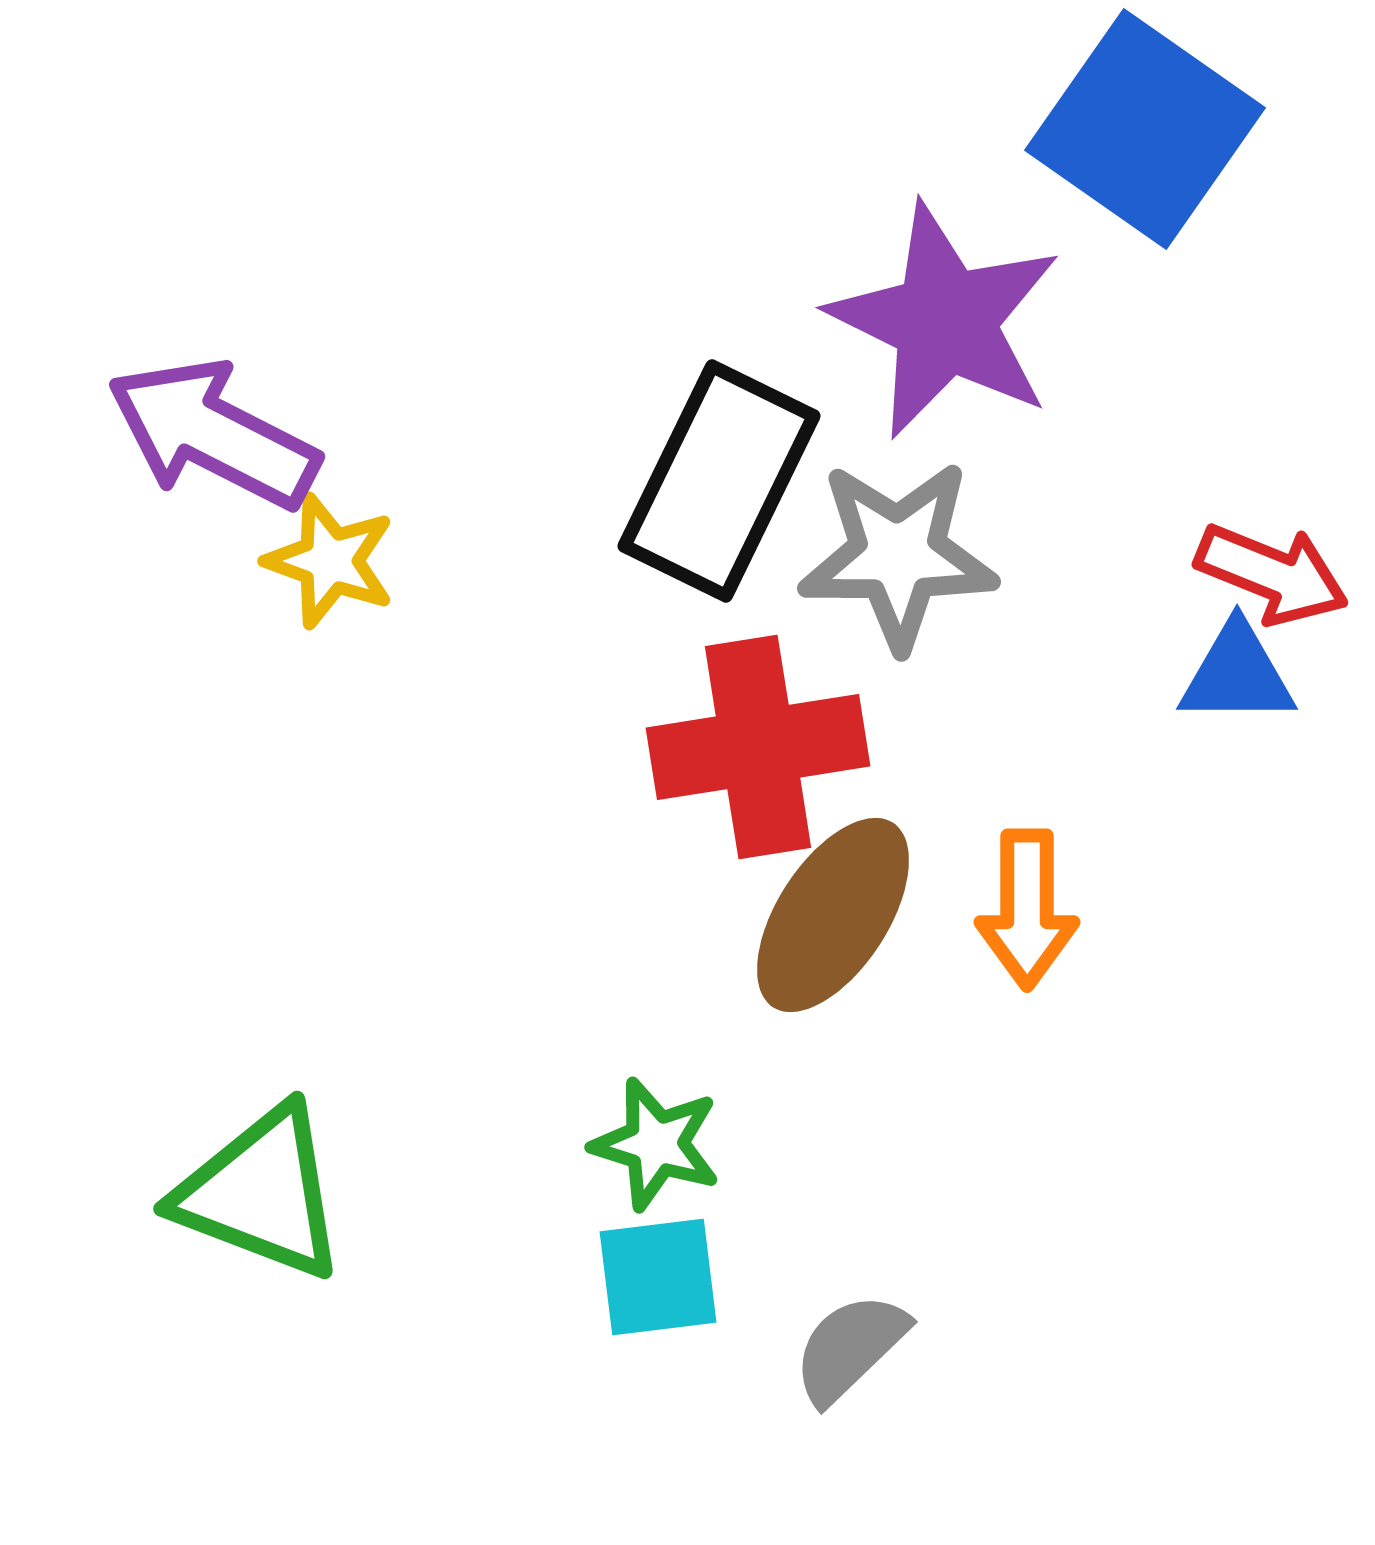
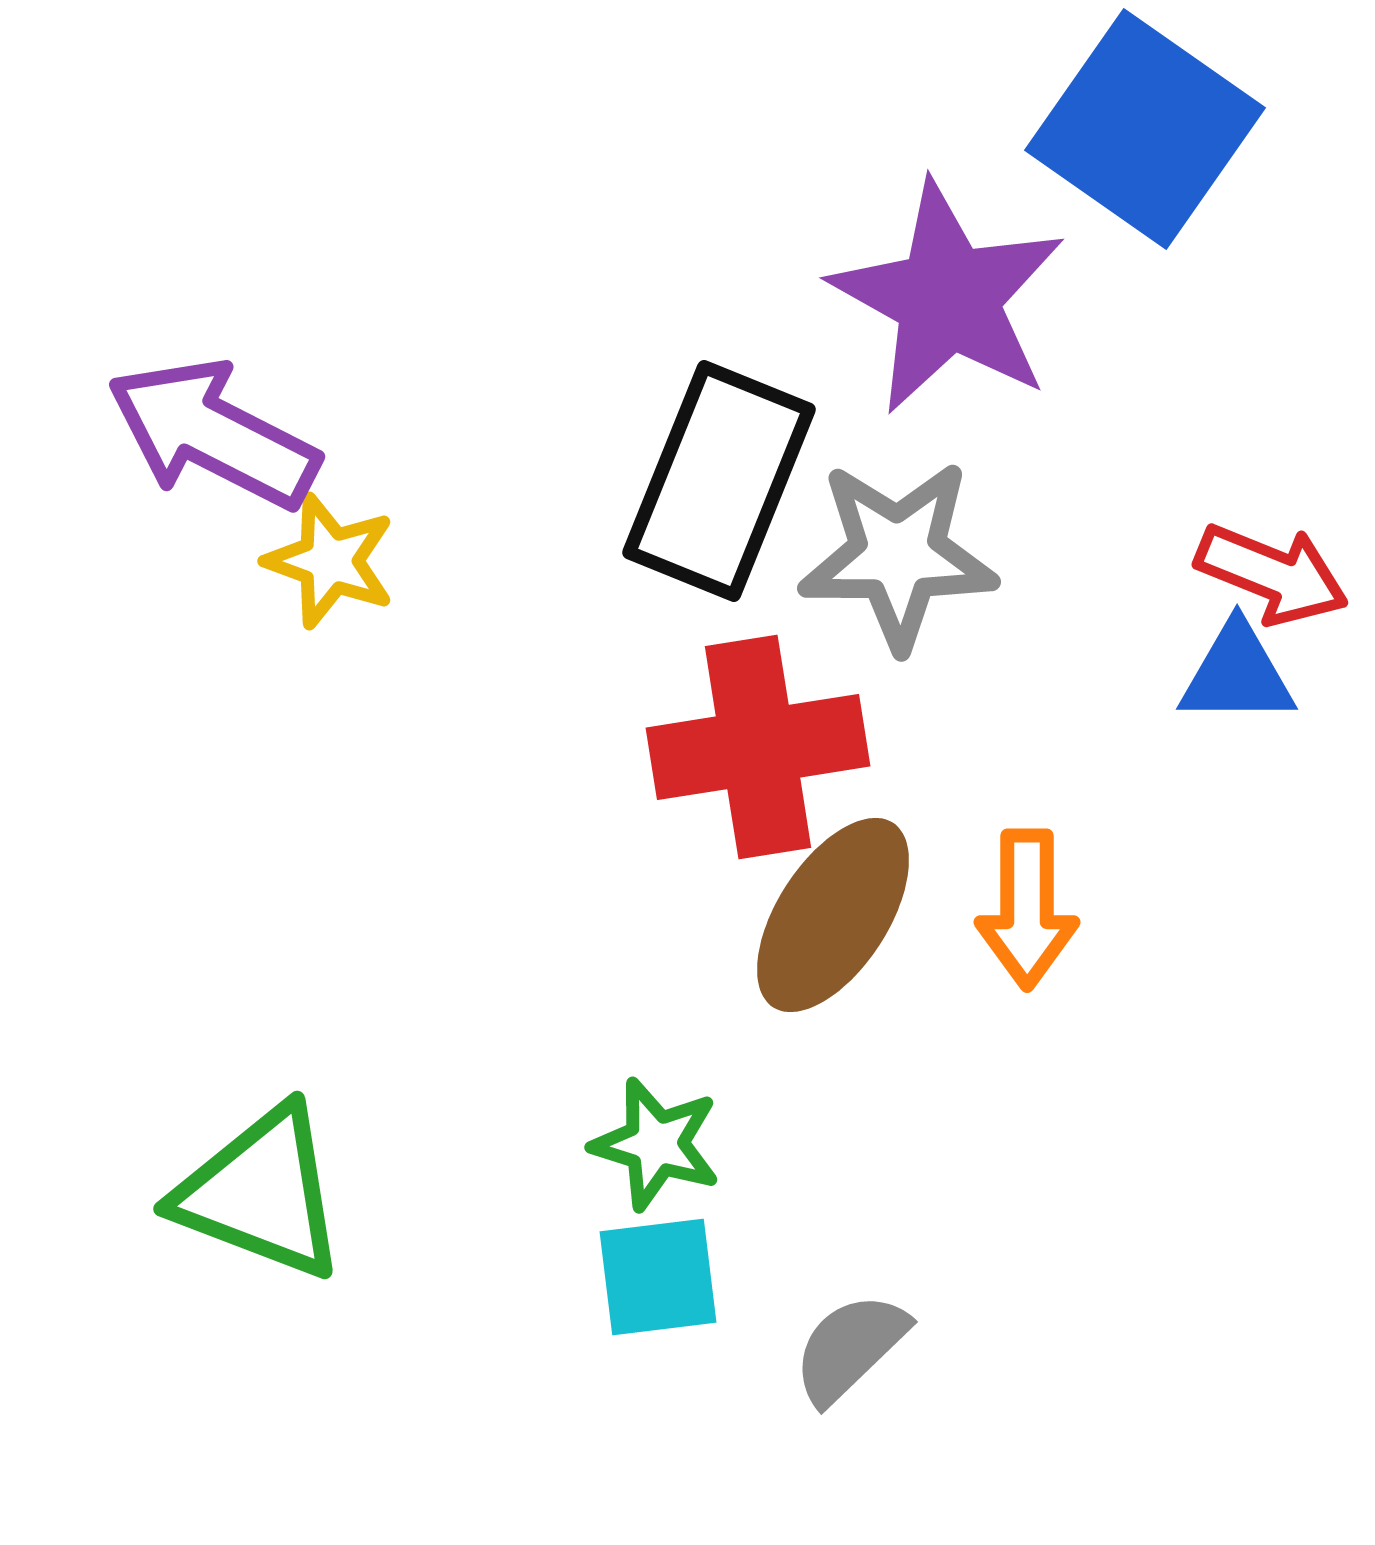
purple star: moved 3 px right, 23 px up; rotated 3 degrees clockwise
black rectangle: rotated 4 degrees counterclockwise
